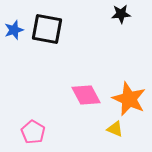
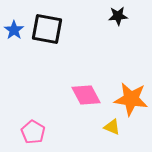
black star: moved 3 px left, 2 px down
blue star: rotated 18 degrees counterclockwise
orange star: moved 2 px right; rotated 16 degrees counterclockwise
yellow triangle: moved 3 px left, 2 px up
